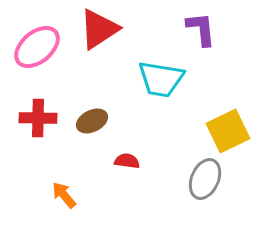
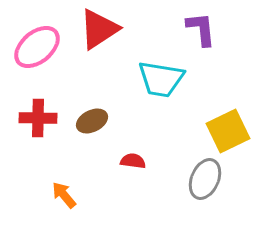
red semicircle: moved 6 px right
